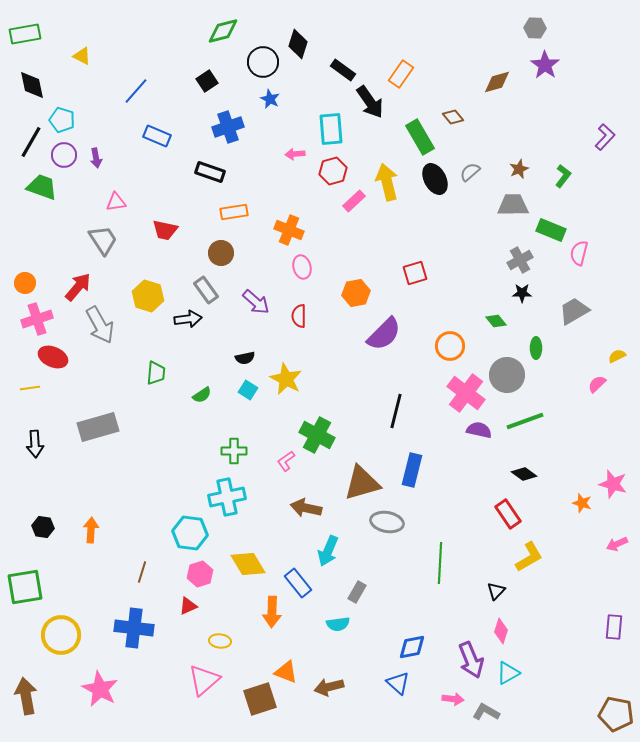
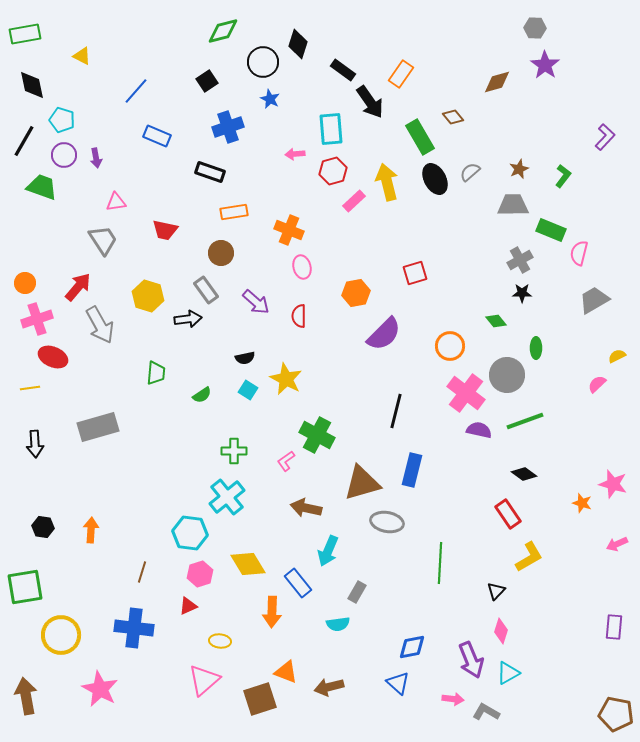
black line at (31, 142): moved 7 px left, 1 px up
gray trapezoid at (574, 311): moved 20 px right, 11 px up
cyan cross at (227, 497): rotated 27 degrees counterclockwise
